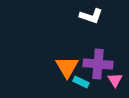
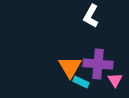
white L-shape: rotated 100 degrees clockwise
orange triangle: moved 3 px right
